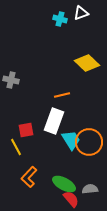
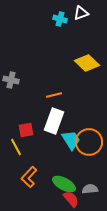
orange line: moved 8 px left
